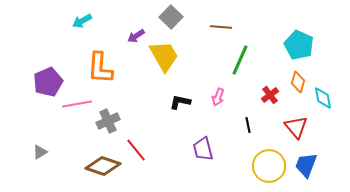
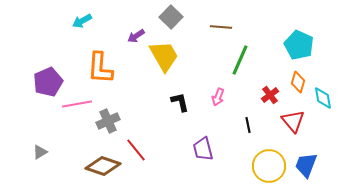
black L-shape: rotated 65 degrees clockwise
red triangle: moved 3 px left, 6 px up
